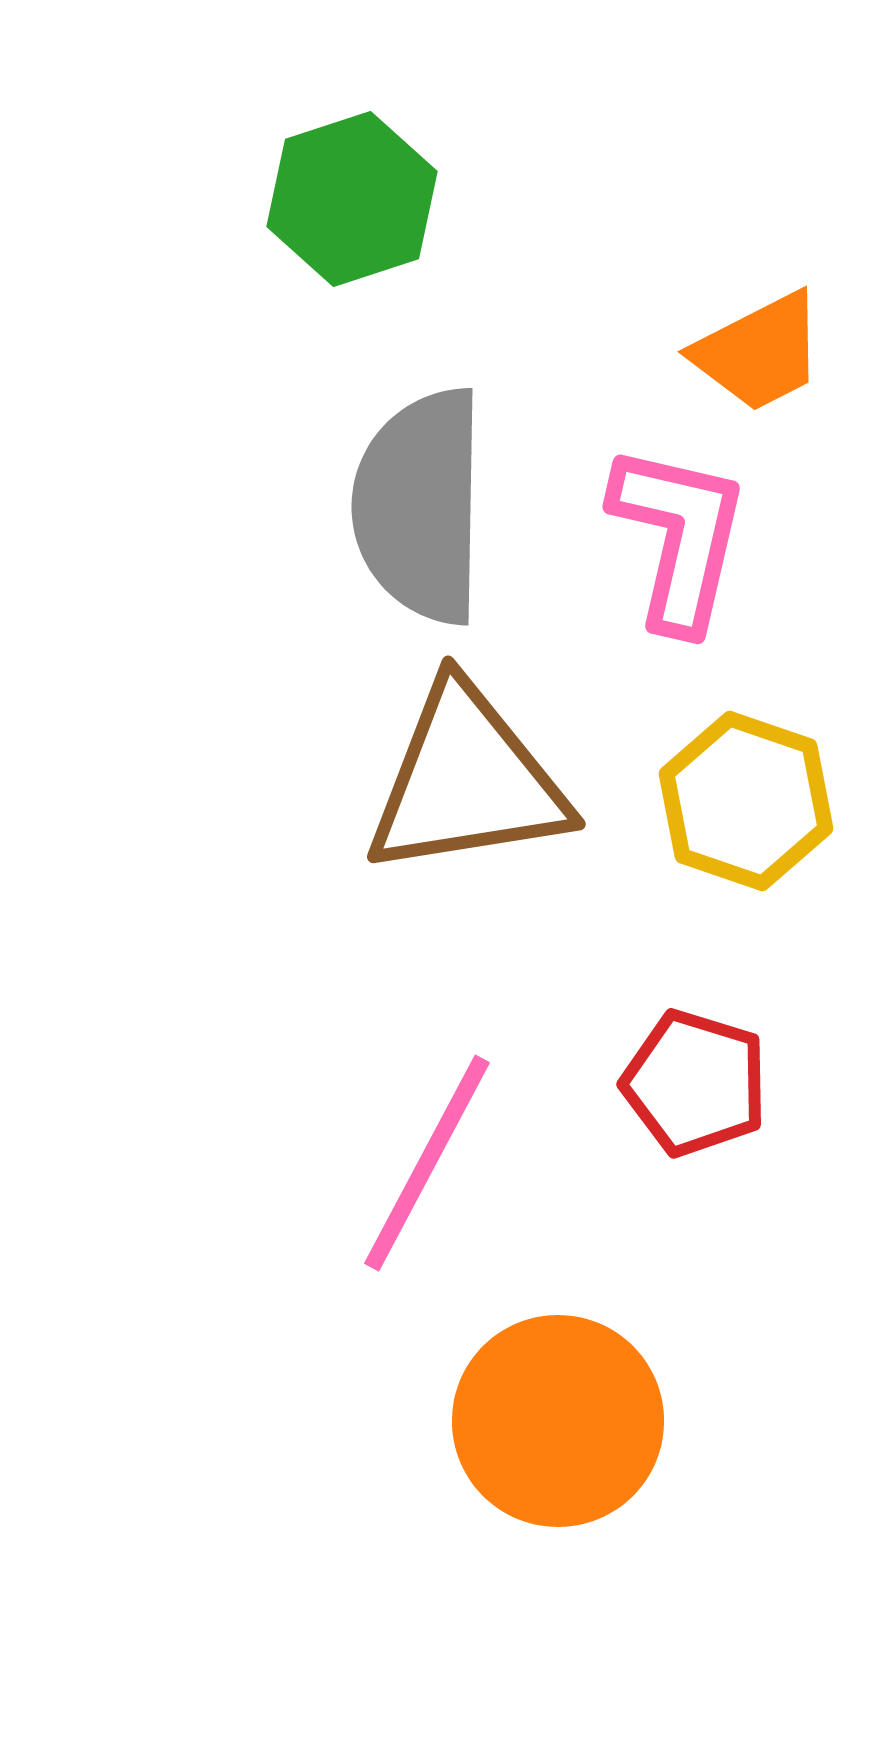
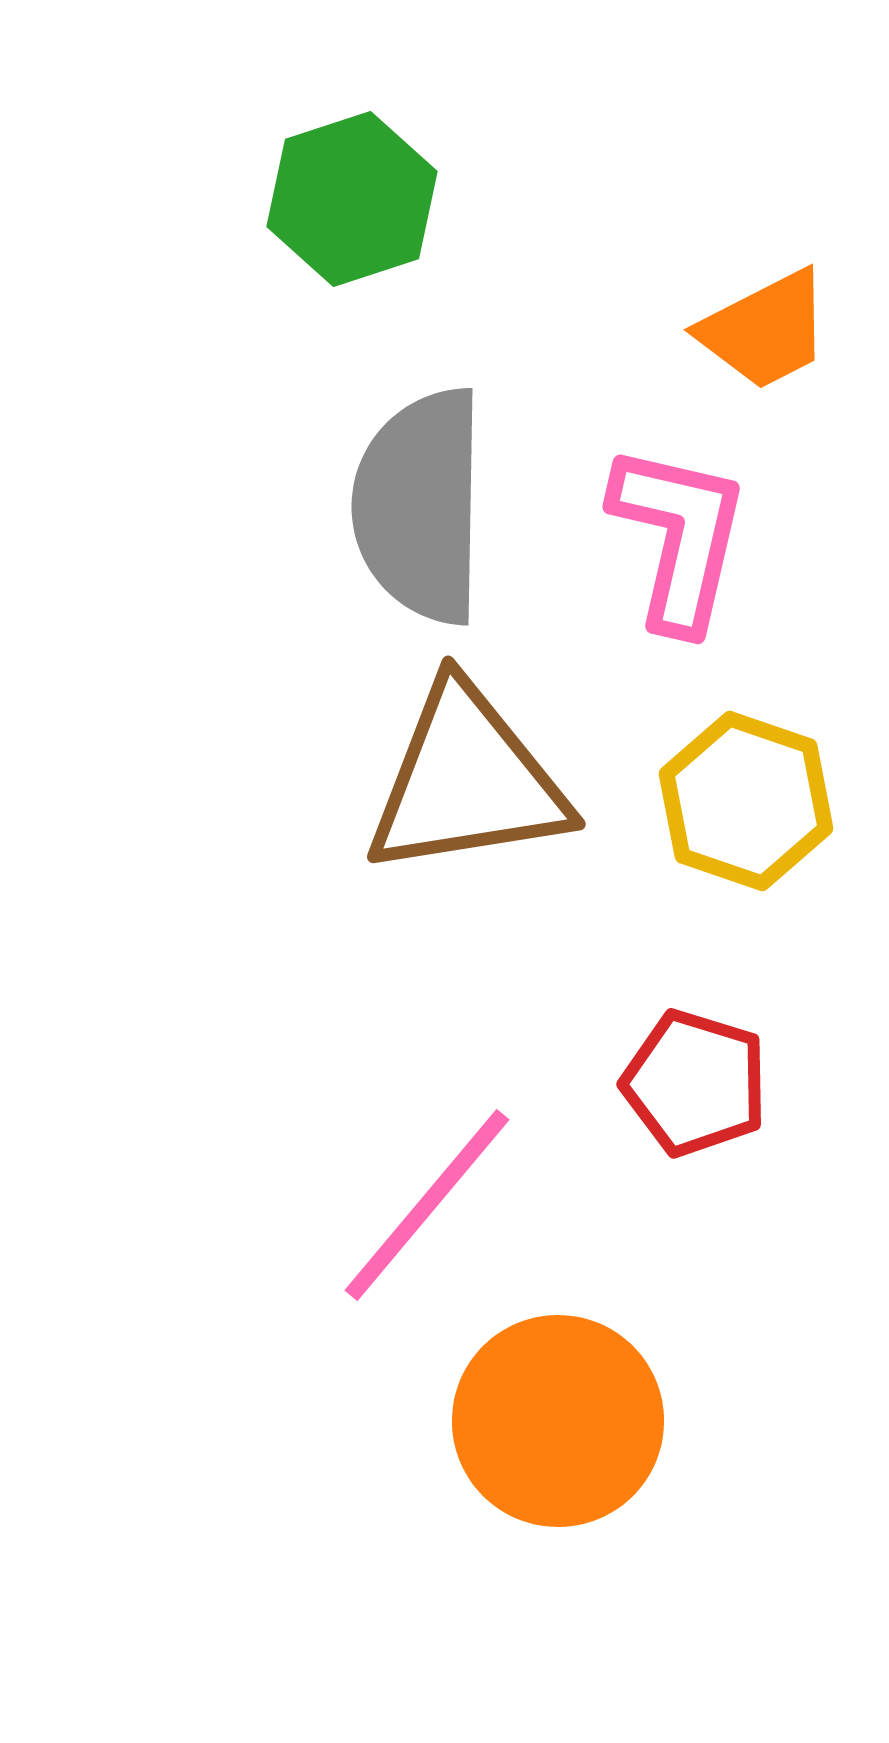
orange trapezoid: moved 6 px right, 22 px up
pink line: moved 42 px down; rotated 12 degrees clockwise
